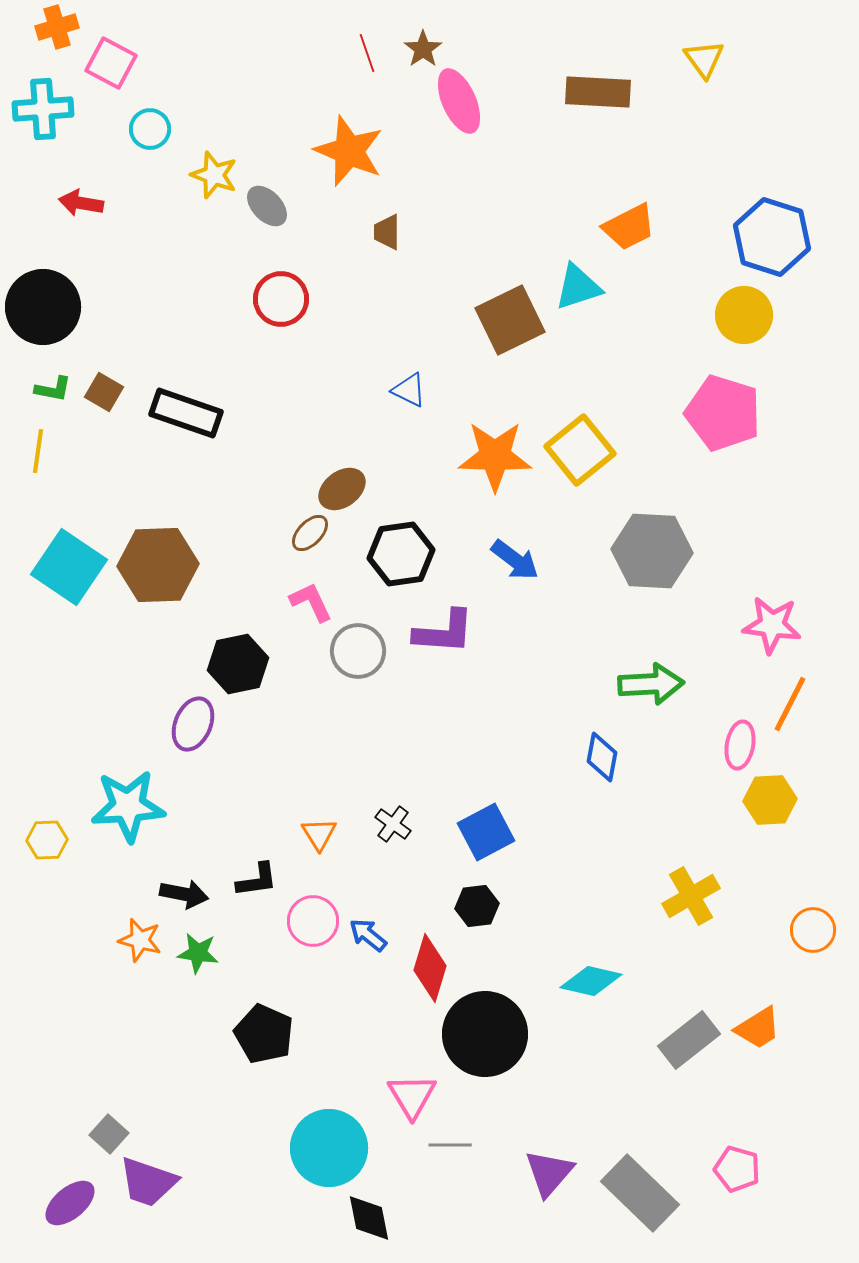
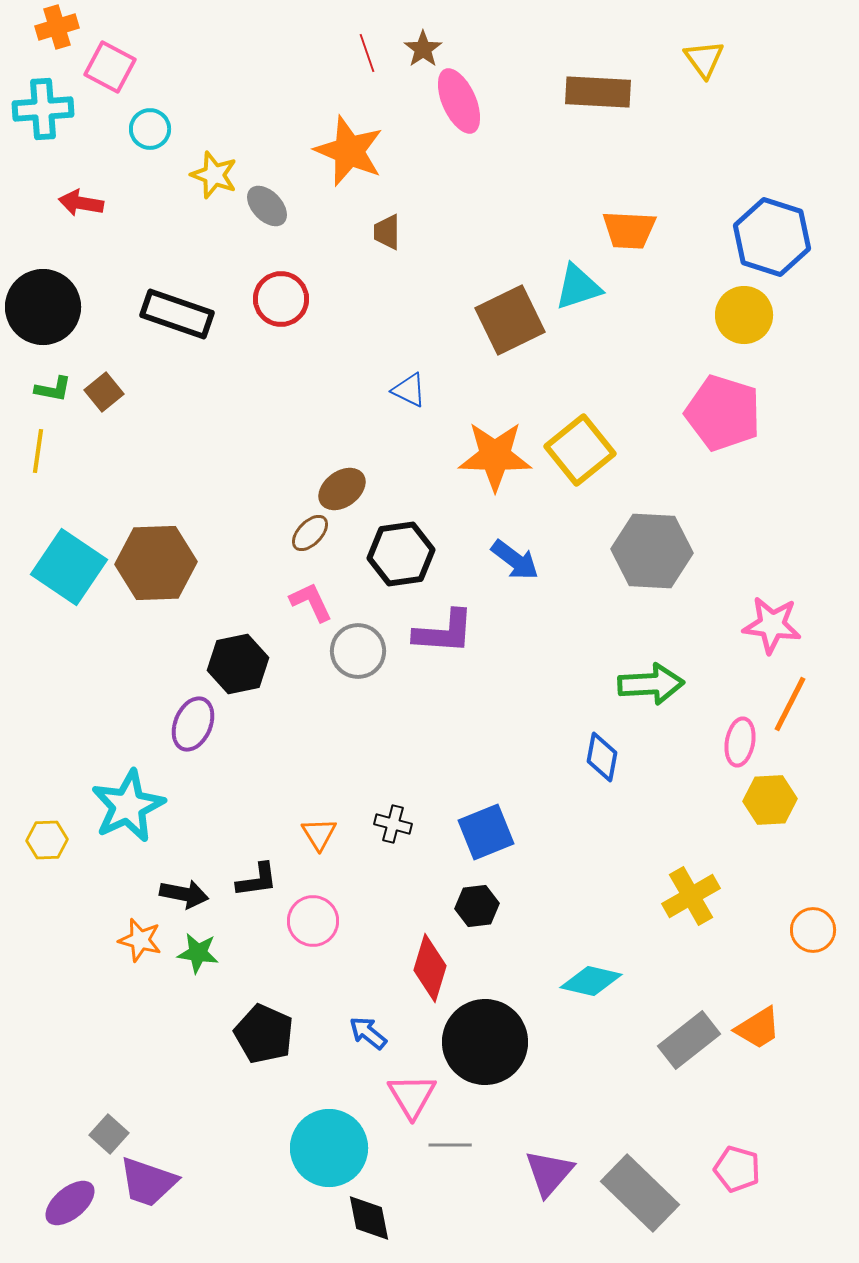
pink square at (111, 63): moved 1 px left, 4 px down
orange trapezoid at (629, 227): moved 3 px down; rotated 30 degrees clockwise
brown square at (104, 392): rotated 21 degrees clockwise
black rectangle at (186, 413): moved 9 px left, 99 px up
brown hexagon at (158, 565): moved 2 px left, 2 px up
pink ellipse at (740, 745): moved 3 px up
cyan star at (128, 806): rotated 22 degrees counterclockwise
black cross at (393, 824): rotated 21 degrees counterclockwise
blue square at (486, 832): rotated 6 degrees clockwise
blue arrow at (368, 935): moved 98 px down
black circle at (485, 1034): moved 8 px down
